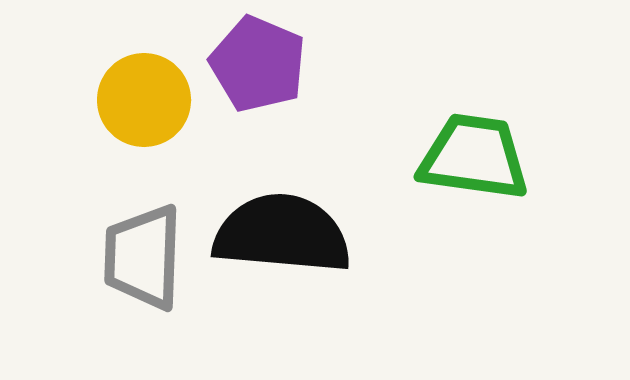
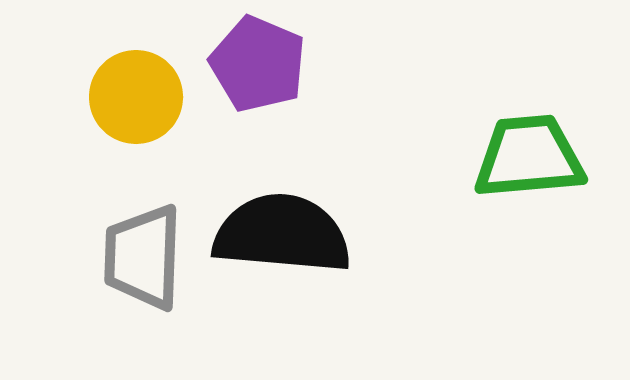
yellow circle: moved 8 px left, 3 px up
green trapezoid: moved 55 px right; rotated 13 degrees counterclockwise
